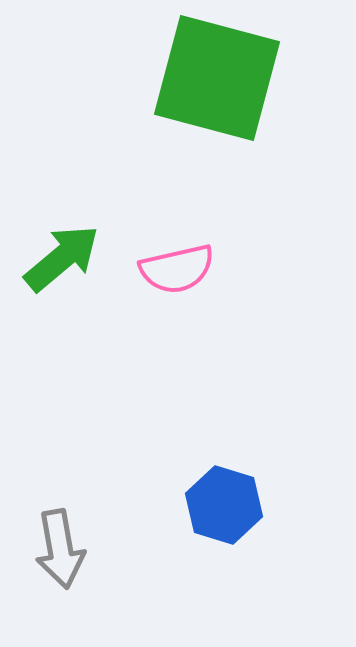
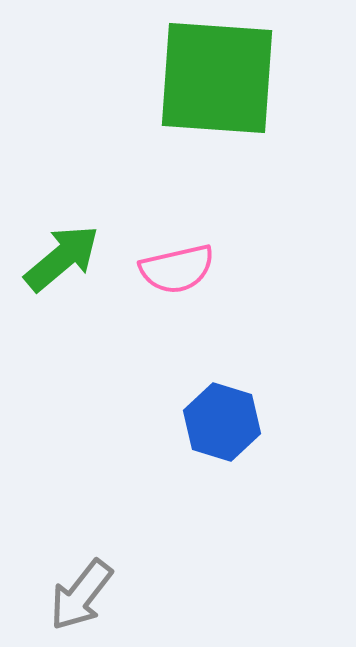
green square: rotated 11 degrees counterclockwise
blue hexagon: moved 2 px left, 83 px up
gray arrow: moved 21 px right, 46 px down; rotated 48 degrees clockwise
